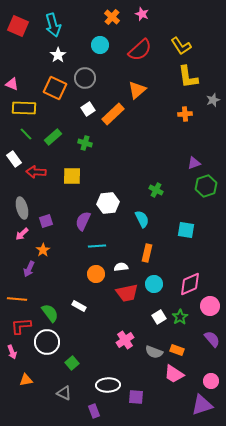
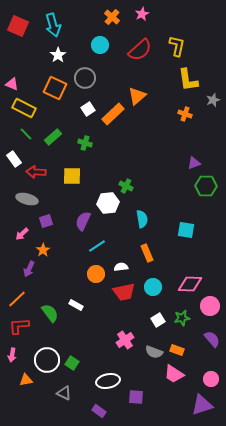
pink star at (142, 14): rotated 24 degrees clockwise
yellow L-shape at (181, 46): moved 4 px left; rotated 135 degrees counterclockwise
yellow L-shape at (188, 77): moved 3 px down
orange triangle at (137, 90): moved 6 px down
yellow rectangle at (24, 108): rotated 25 degrees clockwise
orange cross at (185, 114): rotated 24 degrees clockwise
green hexagon at (206, 186): rotated 20 degrees clockwise
green cross at (156, 190): moved 30 px left, 4 px up
gray ellipse at (22, 208): moved 5 px right, 9 px up; rotated 60 degrees counterclockwise
cyan semicircle at (142, 219): rotated 18 degrees clockwise
cyan line at (97, 246): rotated 30 degrees counterclockwise
orange rectangle at (147, 253): rotated 36 degrees counterclockwise
cyan circle at (154, 284): moved 1 px left, 3 px down
pink diamond at (190, 284): rotated 25 degrees clockwise
red trapezoid at (127, 293): moved 3 px left, 1 px up
orange line at (17, 299): rotated 48 degrees counterclockwise
white rectangle at (79, 306): moved 3 px left, 1 px up
white square at (159, 317): moved 1 px left, 3 px down
green star at (180, 317): moved 2 px right, 1 px down; rotated 21 degrees clockwise
red L-shape at (21, 326): moved 2 px left
white circle at (47, 342): moved 18 px down
pink arrow at (12, 352): moved 3 px down; rotated 32 degrees clockwise
green square at (72, 363): rotated 16 degrees counterclockwise
pink circle at (211, 381): moved 2 px up
white ellipse at (108, 385): moved 4 px up; rotated 10 degrees counterclockwise
purple rectangle at (94, 411): moved 5 px right; rotated 32 degrees counterclockwise
